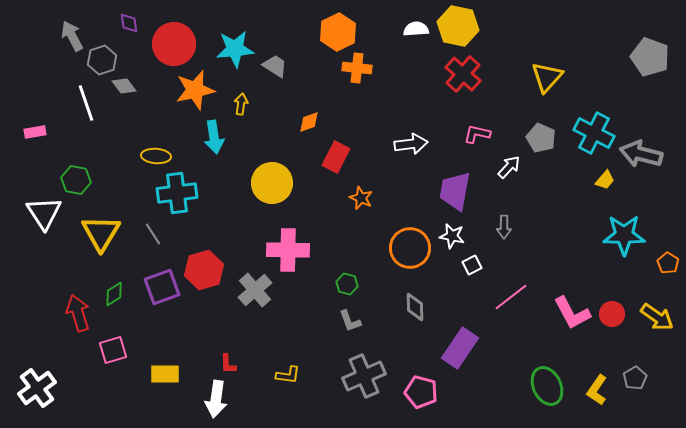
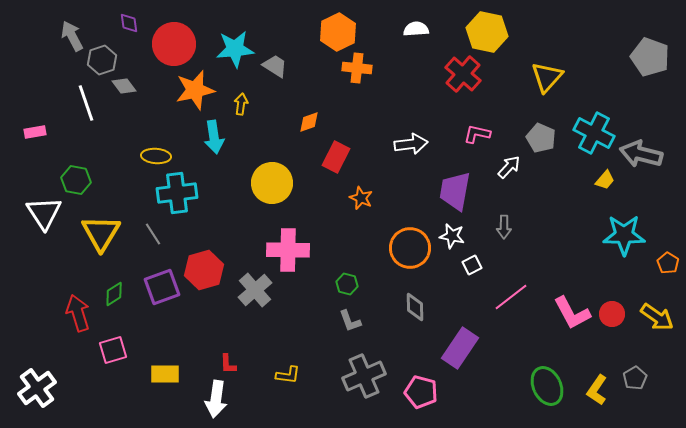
yellow hexagon at (458, 26): moved 29 px right, 6 px down
